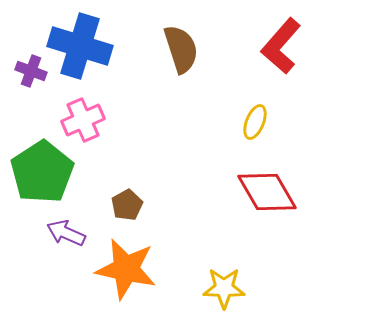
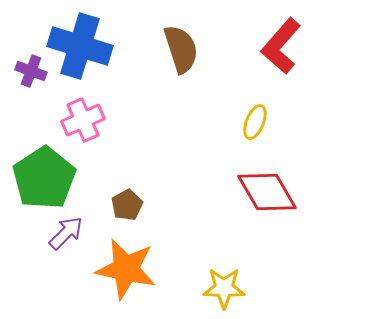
green pentagon: moved 2 px right, 6 px down
purple arrow: rotated 111 degrees clockwise
